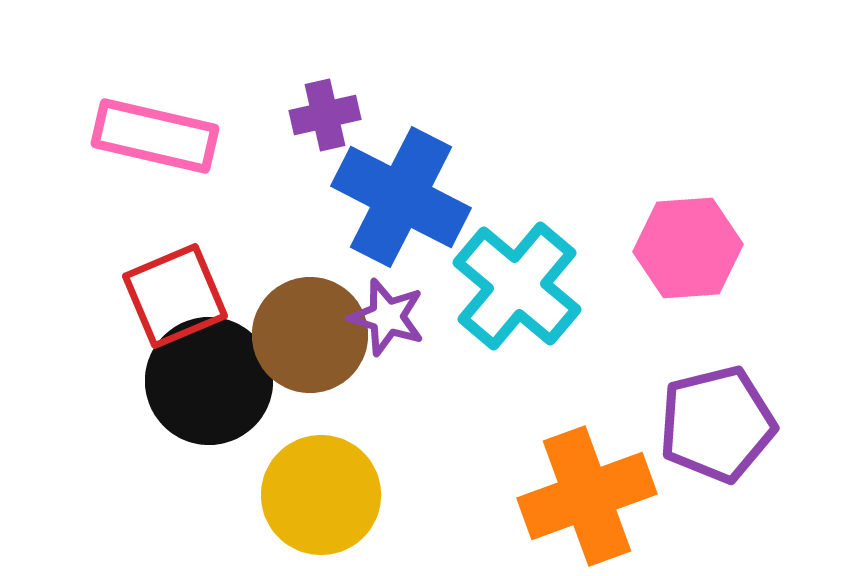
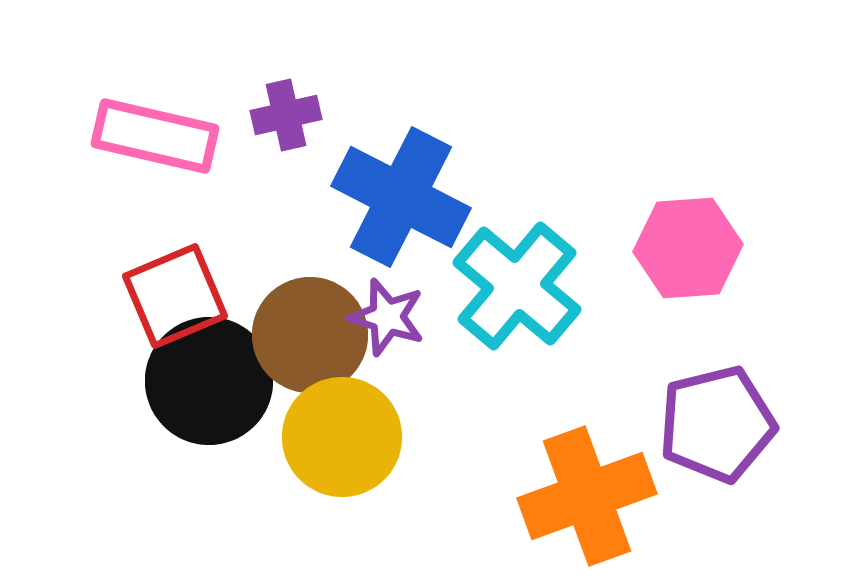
purple cross: moved 39 px left
yellow circle: moved 21 px right, 58 px up
